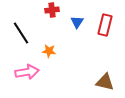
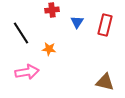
orange star: moved 2 px up
